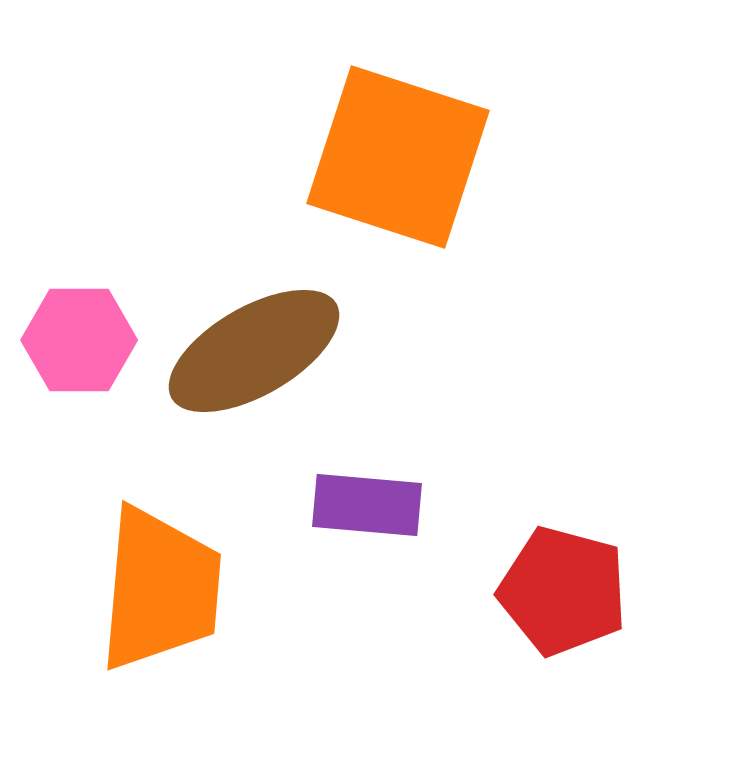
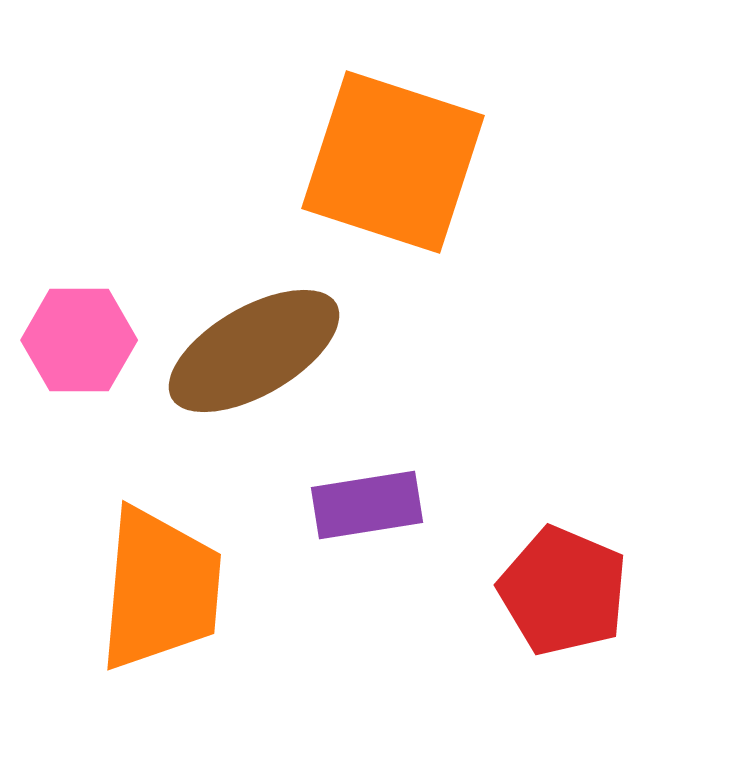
orange square: moved 5 px left, 5 px down
purple rectangle: rotated 14 degrees counterclockwise
red pentagon: rotated 8 degrees clockwise
